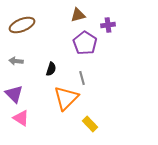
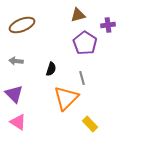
pink triangle: moved 3 px left, 4 px down
